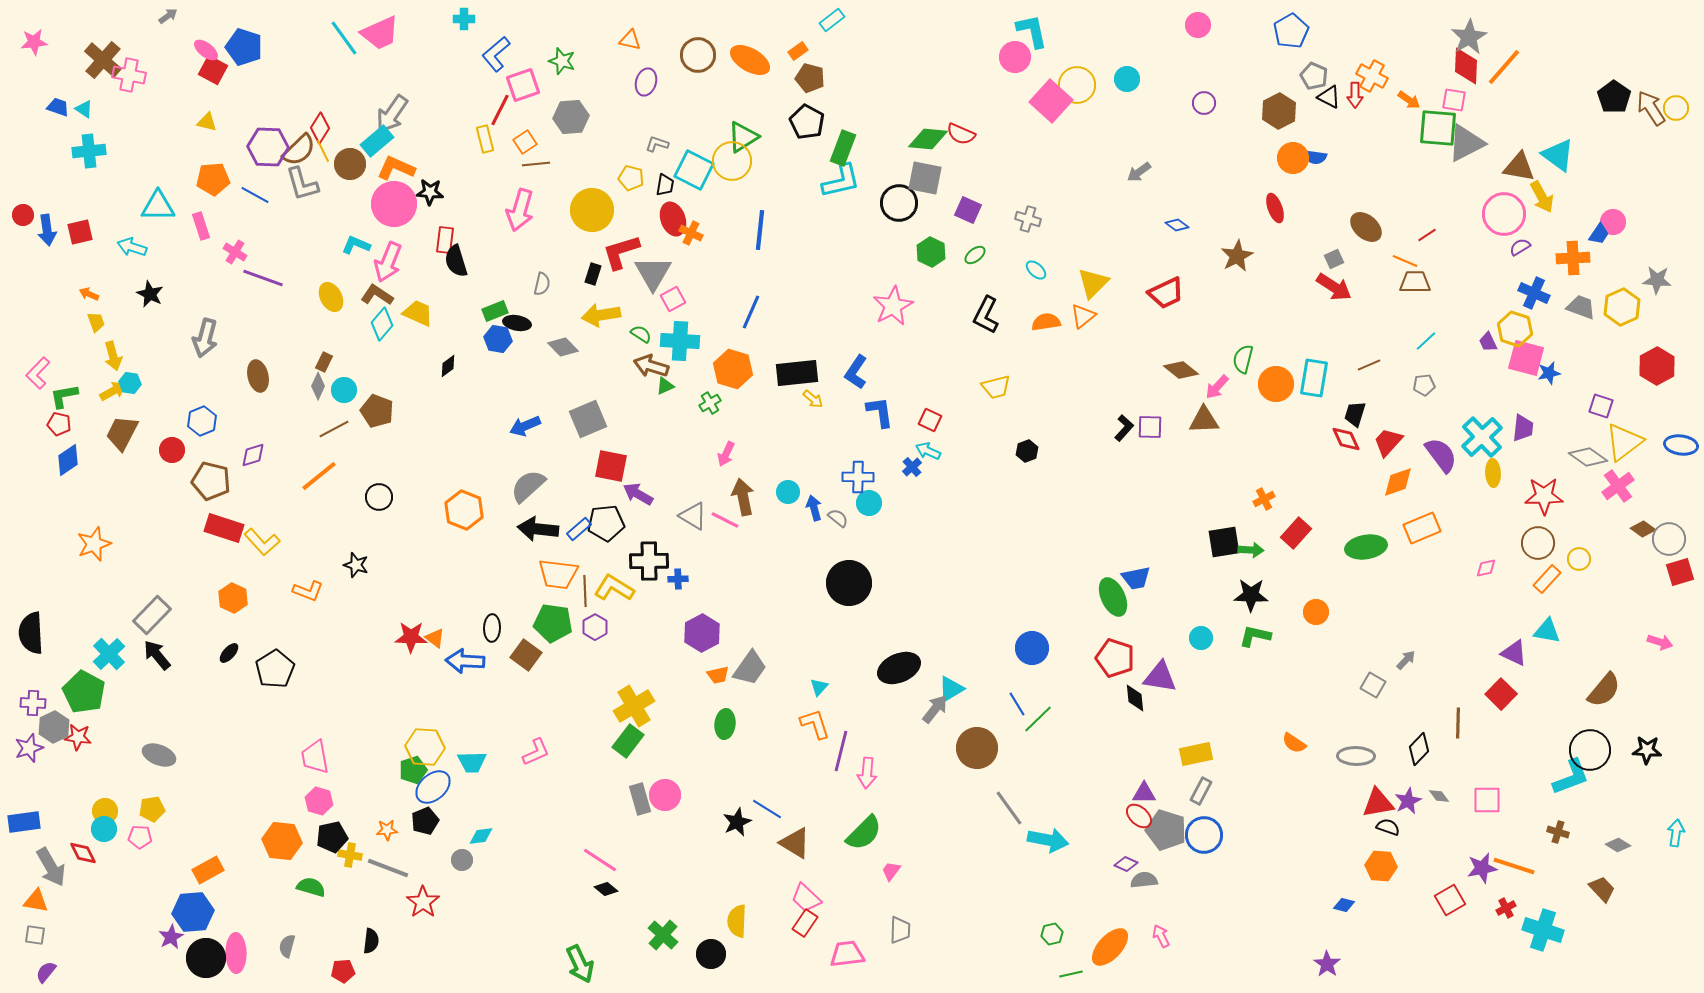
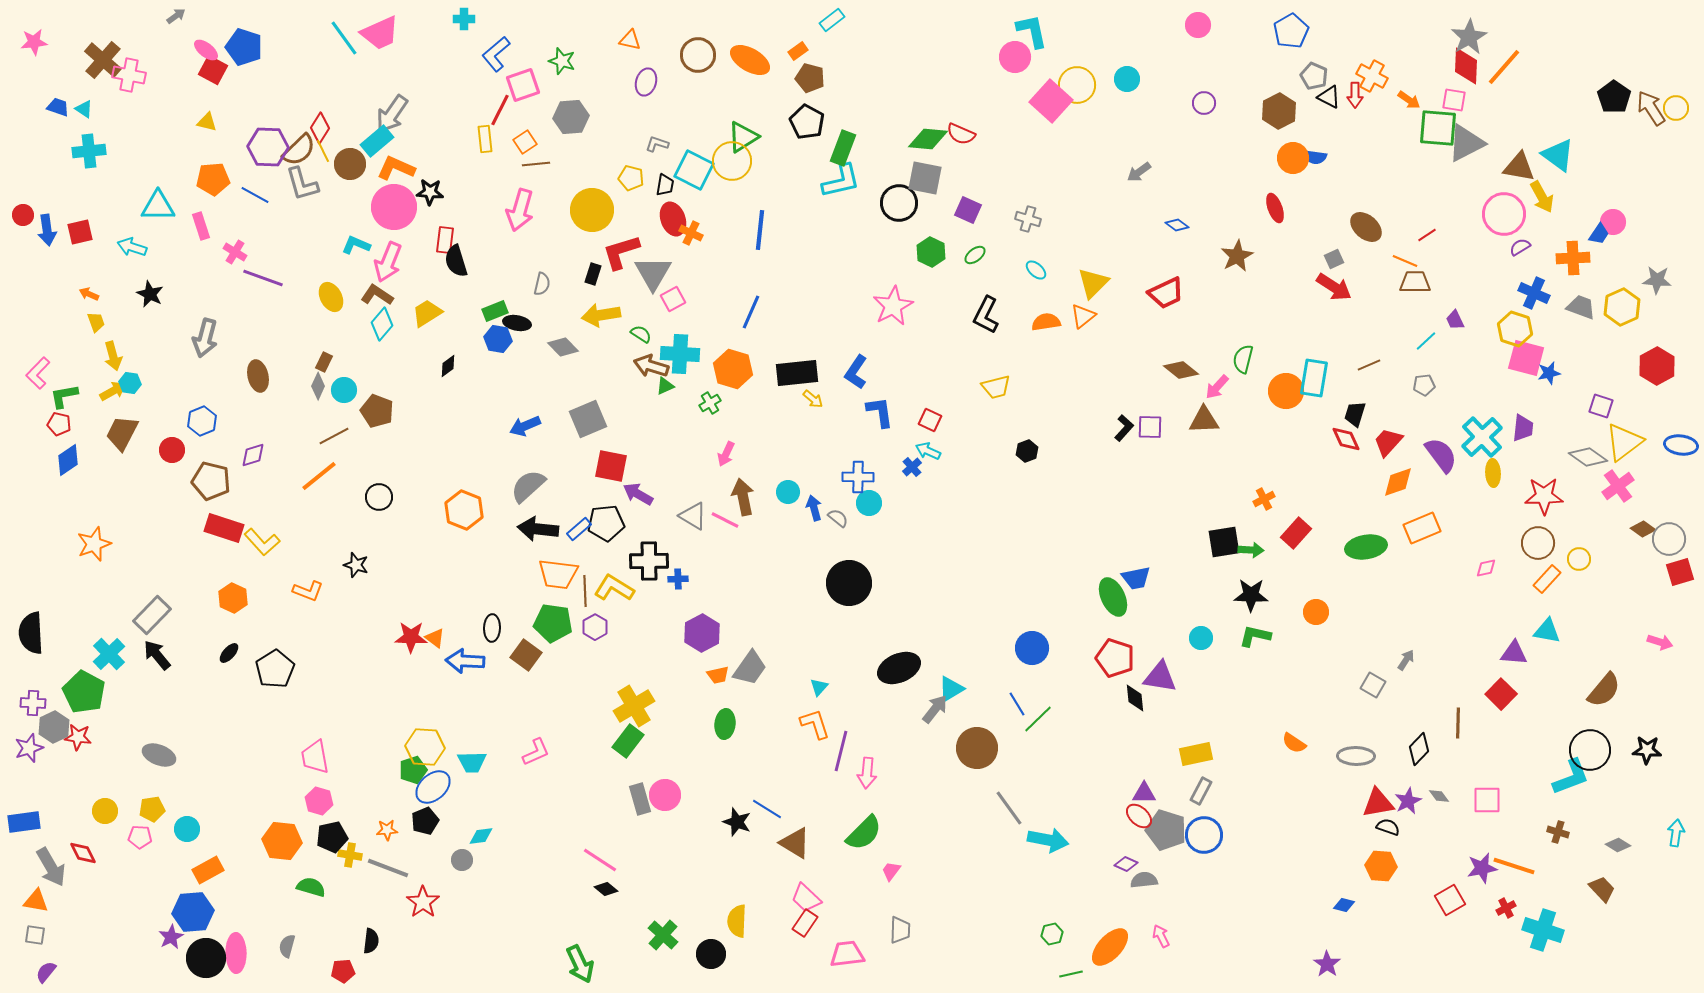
gray arrow at (168, 16): moved 8 px right
yellow rectangle at (485, 139): rotated 8 degrees clockwise
pink circle at (394, 204): moved 3 px down
yellow trapezoid at (418, 313): moved 9 px right; rotated 56 degrees counterclockwise
cyan cross at (680, 341): moved 13 px down
purple trapezoid at (1488, 342): moved 33 px left, 22 px up
orange circle at (1276, 384): moved 10 px right, 7 px down
brown line at (334, 429): moved 7 px down
purple triangle at (1514, 653): rotated 20 degrees counterclockwise
gray arrow at (1406, 660): rotated 10 degrees counterclockwise
black star at (737, 822): rotated 28 degrees counterclockwise
cyan circle at (104, 829): moved 83 px right
